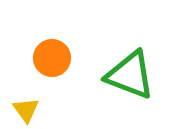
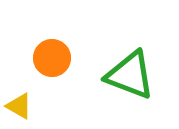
yellow triangle: moved 7 px left, 4 px up; rotated 24 degrees counterclockwise
